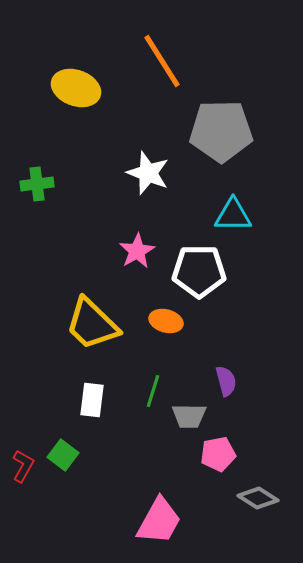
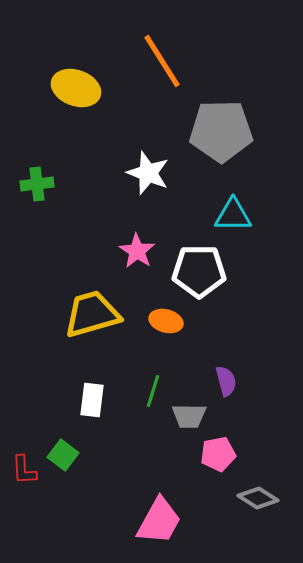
pink star: rotated 9 degrees counterclockwise
yellow trapezoid: moved 10 px up; rotated 120 degrees clockwise
red L-shape: moved 1 px right, 4 px down; rotated 148 degrees clockwise
